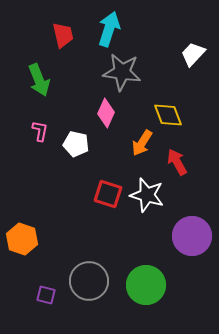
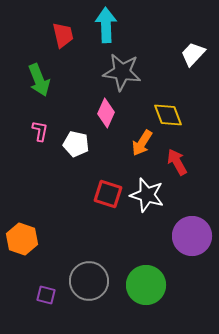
cyan arrow: moved 3 px left, 4 px up; rotated 20 degrees counterclockwise
